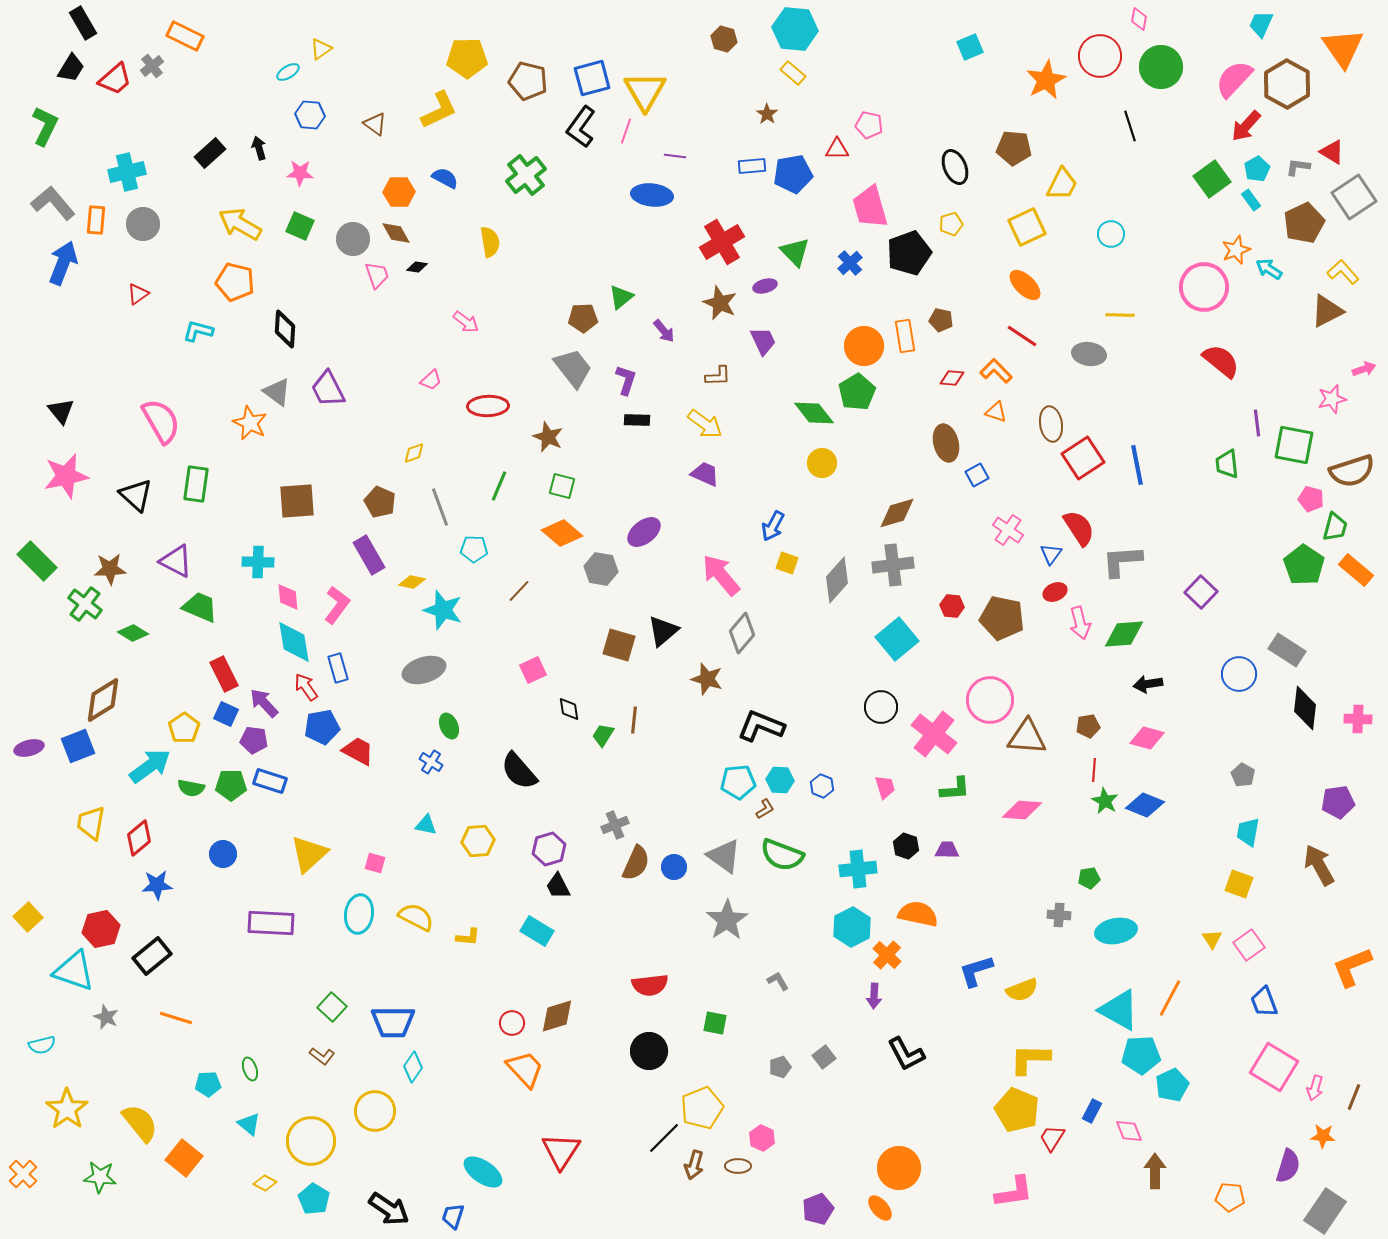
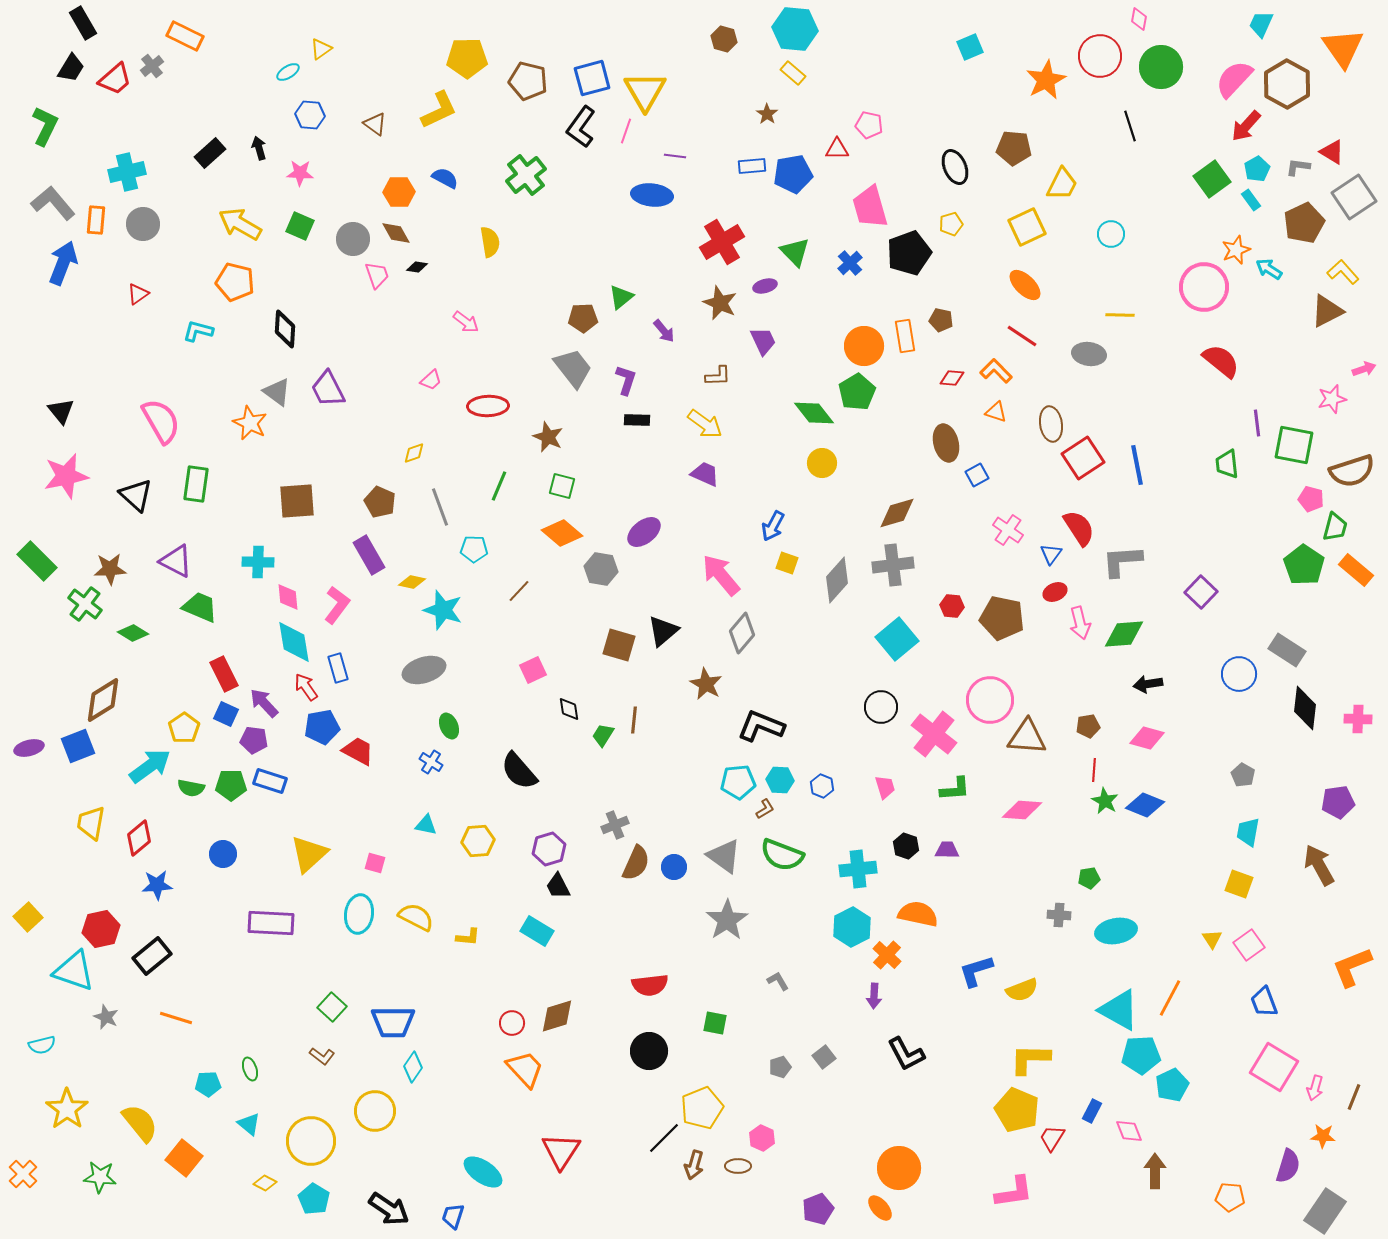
brown star at (707, 679): moved 1 px left, 5 px down; rotated 12 degrees clockwise
